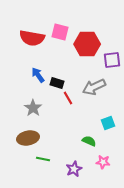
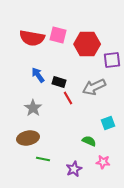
pink square: moved 2 px left, 3 px down
black rectangle: moved 2 px right, 1 px up
